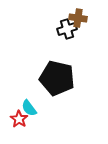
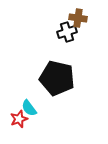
black cross: moved 3 px down
red star: rotated 18 degrees clockwise
